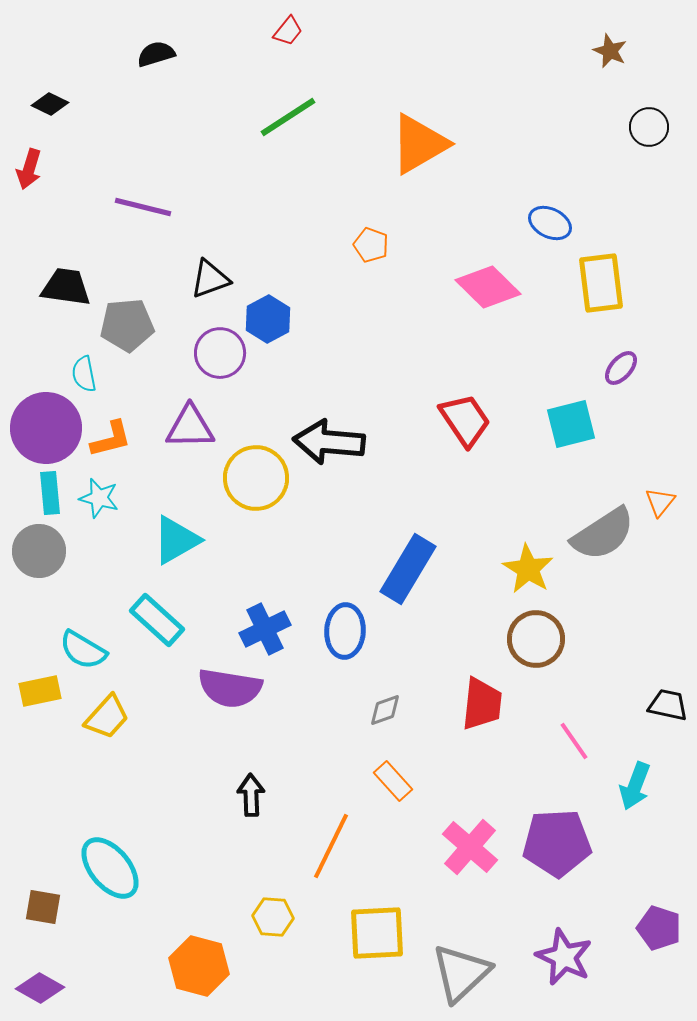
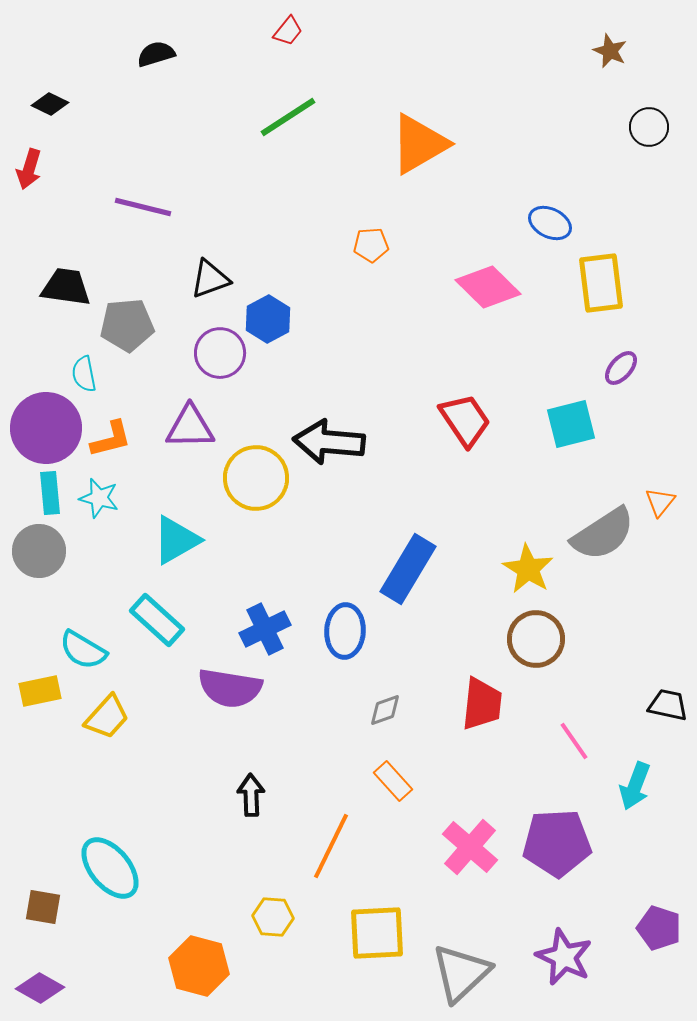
orange pentagon at (371, 245): rotated 24 degrees counterclockwise
